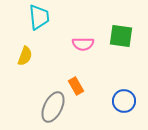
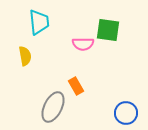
cyan trapezoid: moved 5 px down
green square: moved 13 px left, 6 px up
yellow semicircle: rotated 30 degrees counterclockwise
blue circle: moved 2 px right, 12 px down
